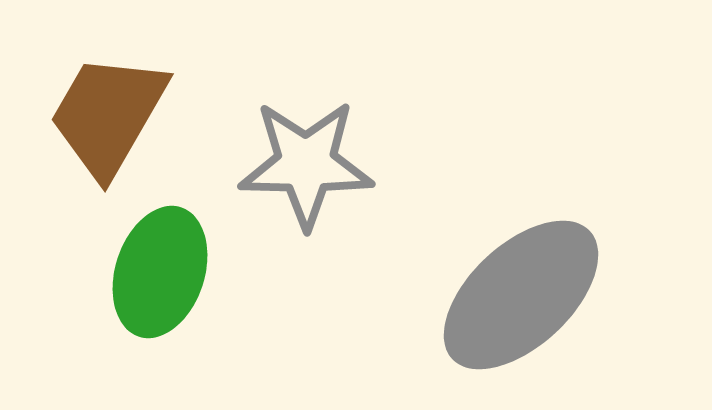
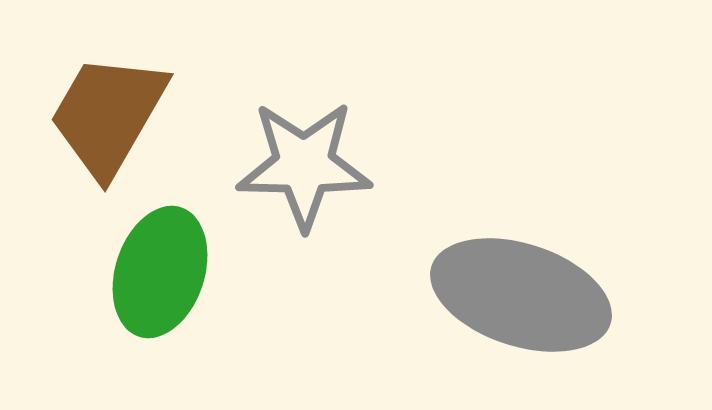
gray star: moved 2 px left, 1 px down
gray ellipse: rotated 61 degrees clockwise
